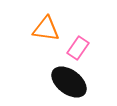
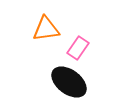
orange triangle: rotated 16 degrees counterclockwise
